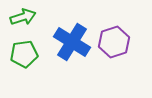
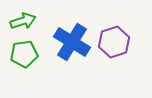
green arrow: moved 4 px down
